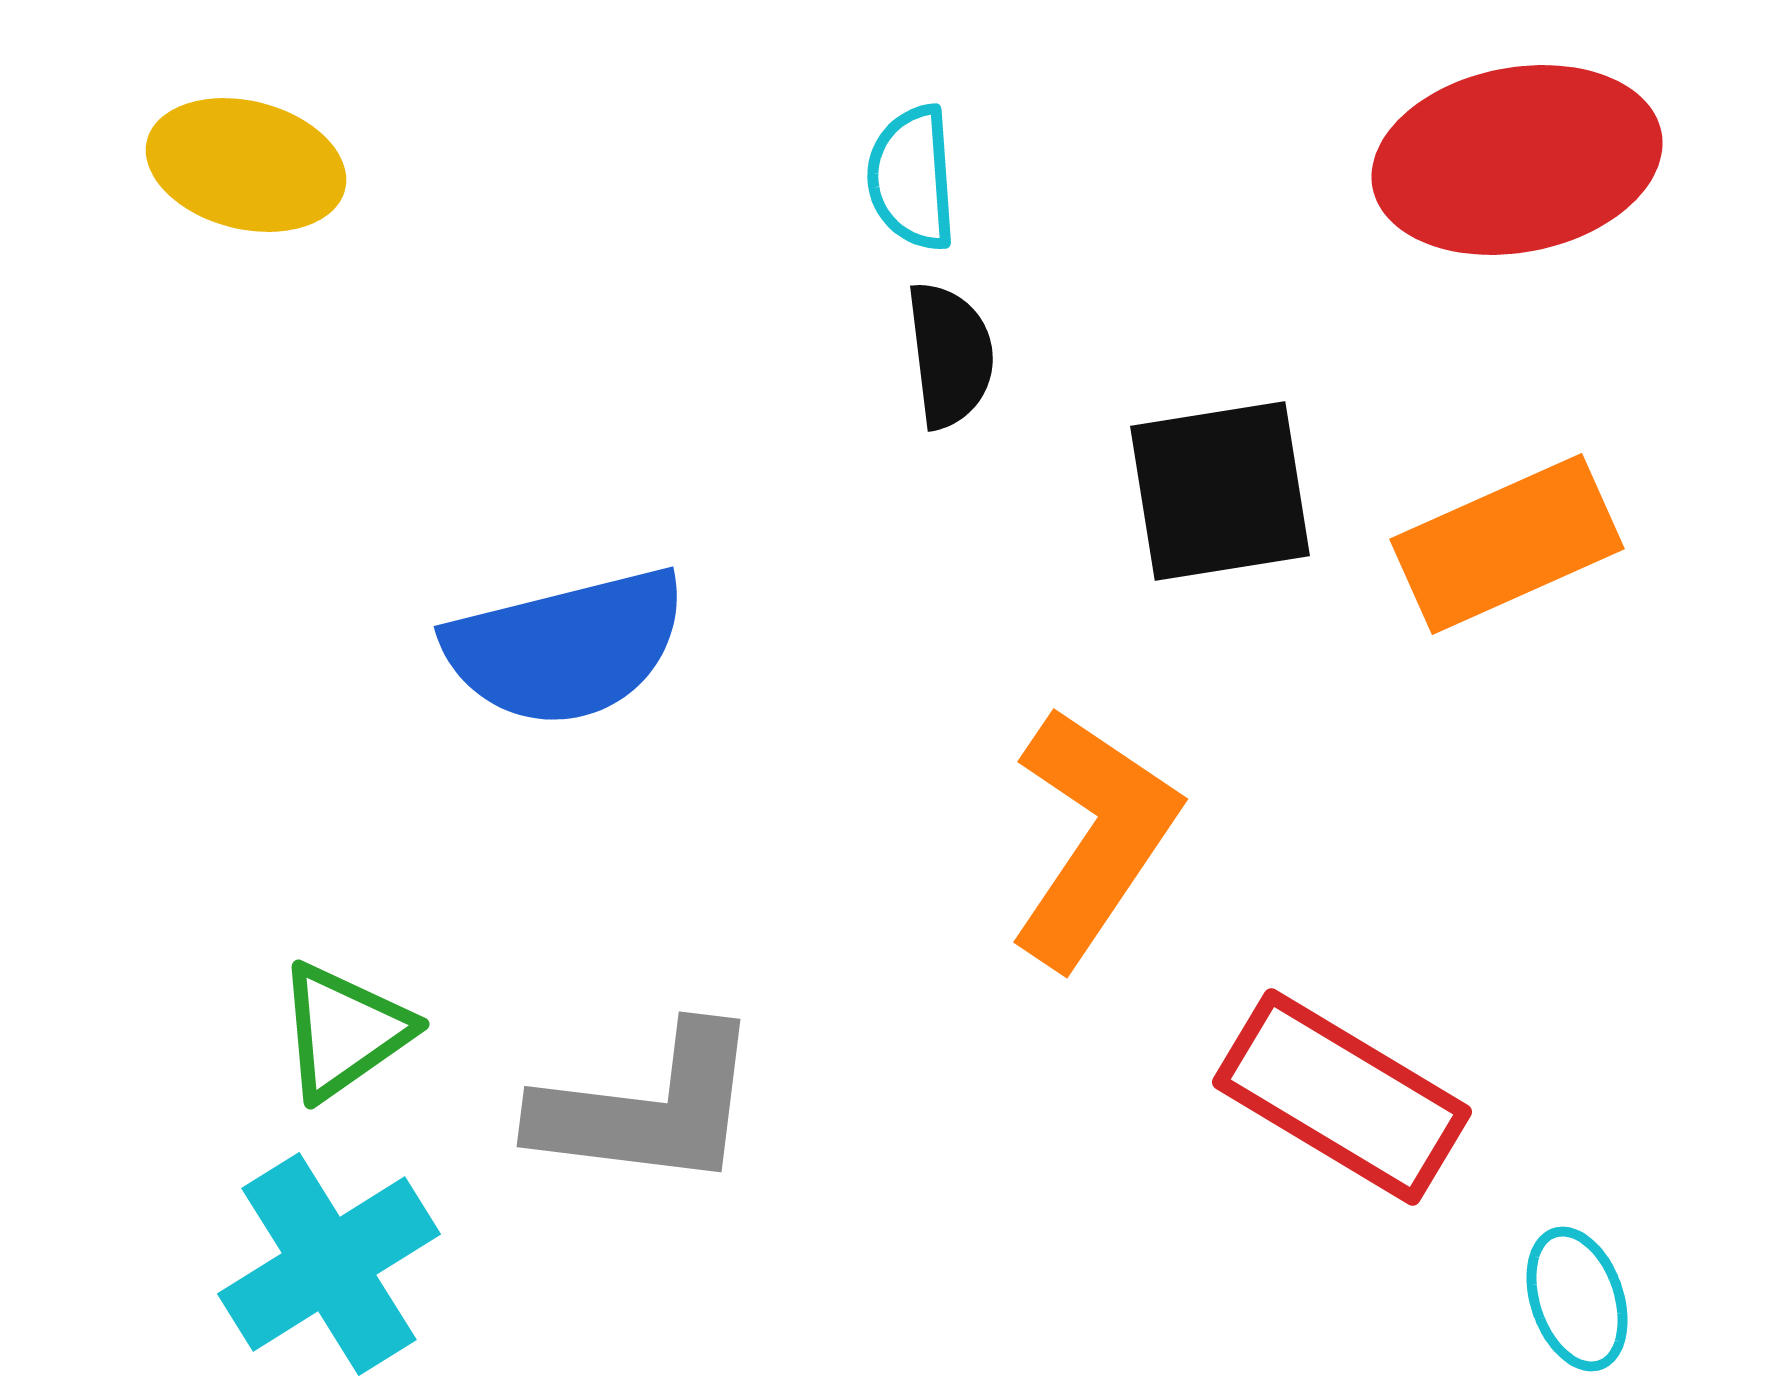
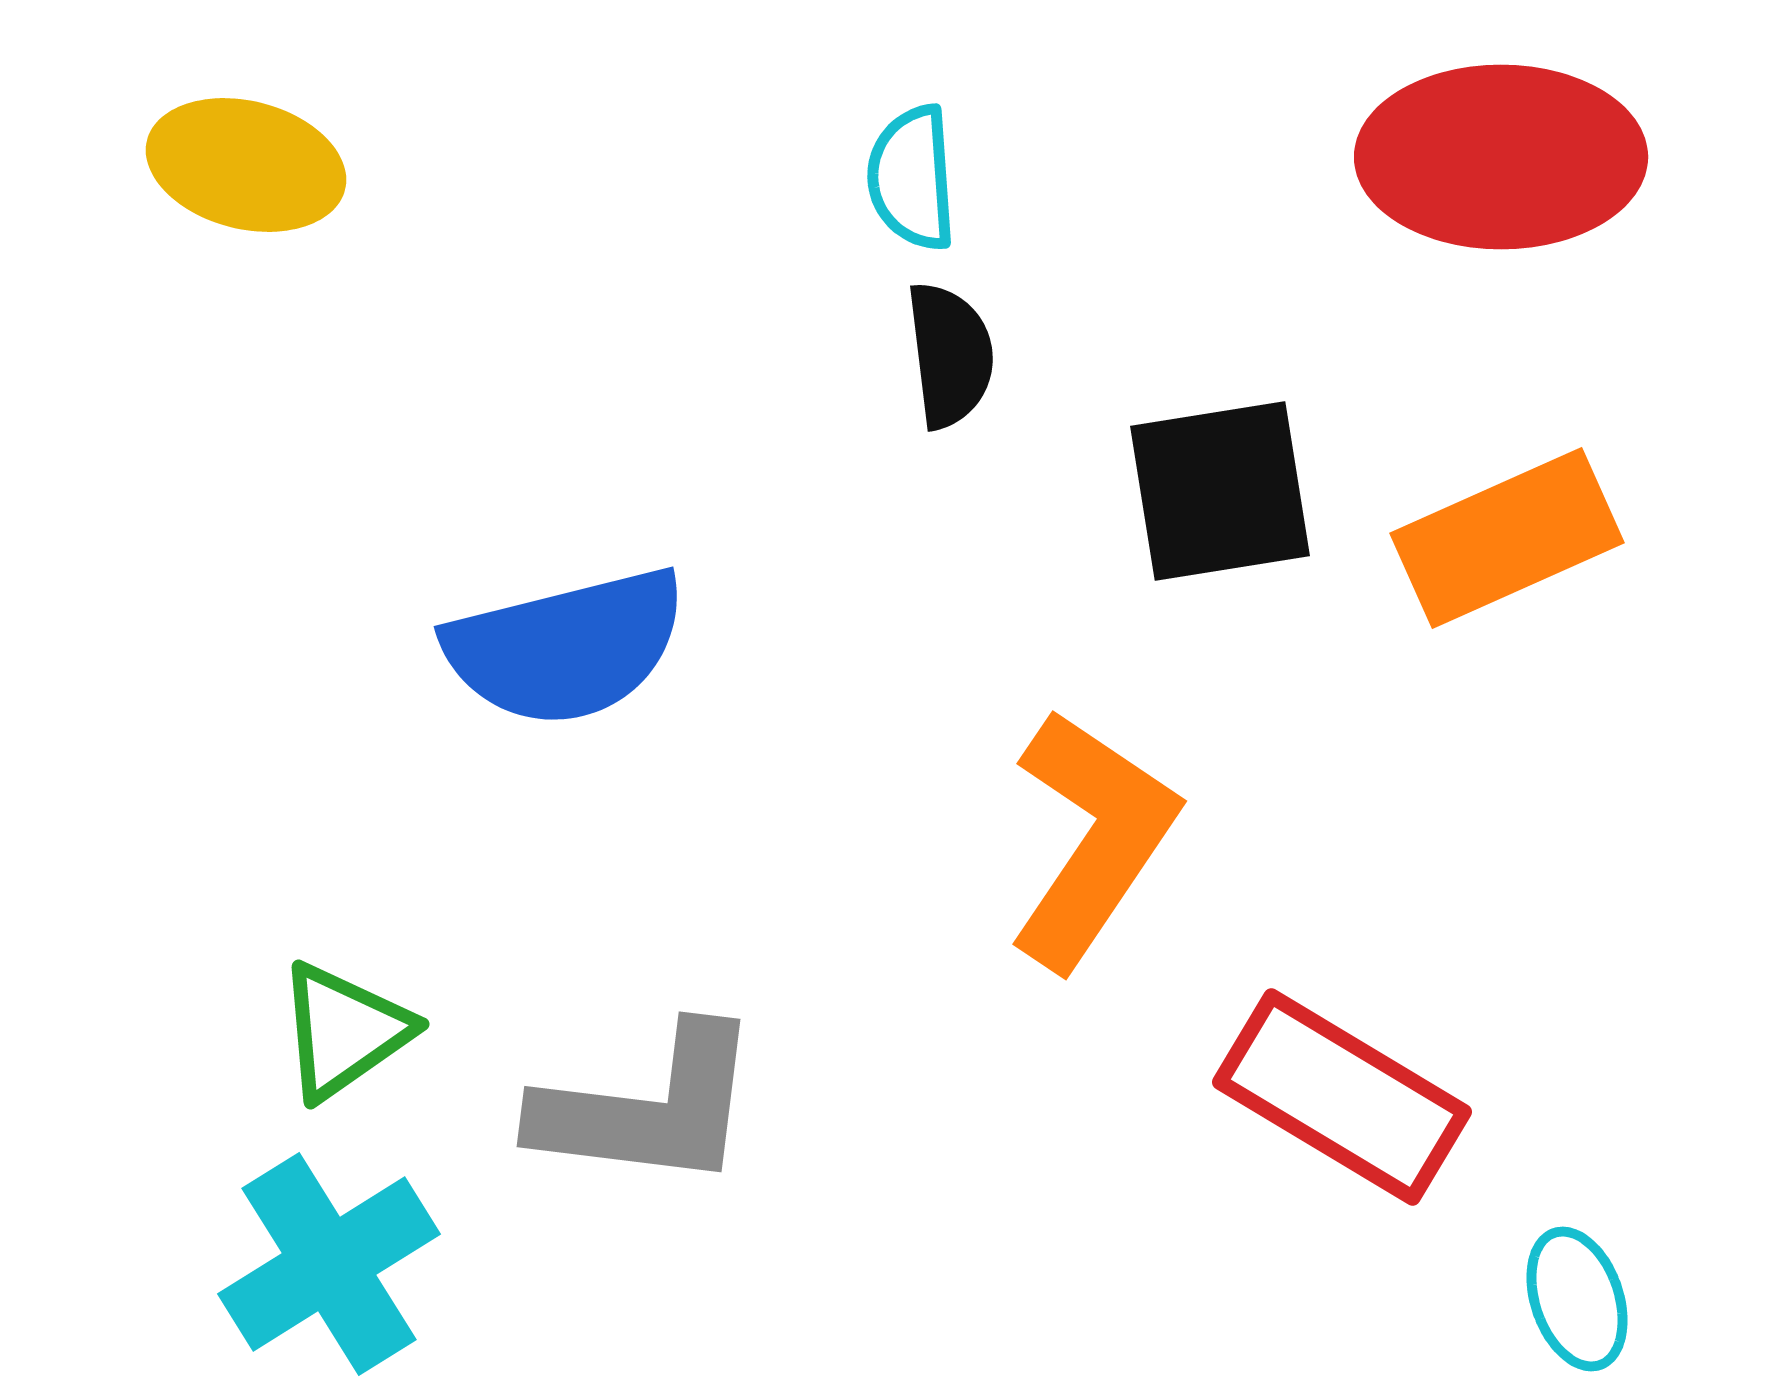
red ellipse: moved 16 px left, 3 px up; rotated 11 degrees clockwise
orange rectangle: moved 6 px up
orange L-shape: moved 1 px left, 2 px down
